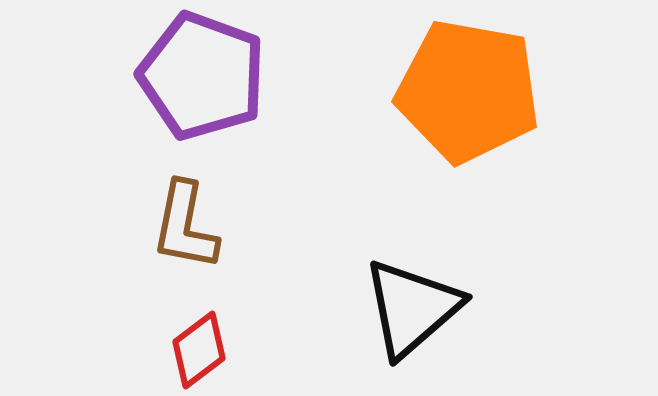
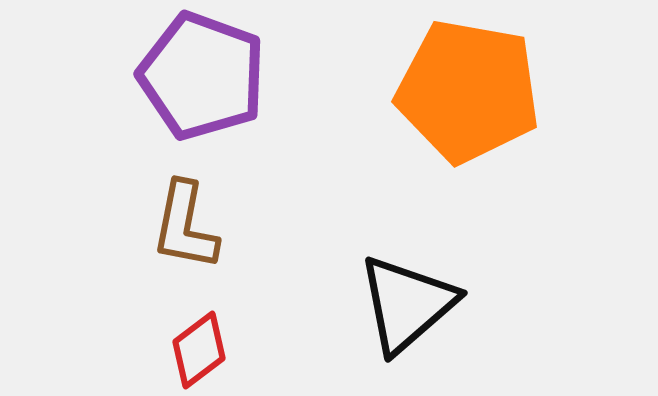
black triangle: moved 5 px left, 4 px up
